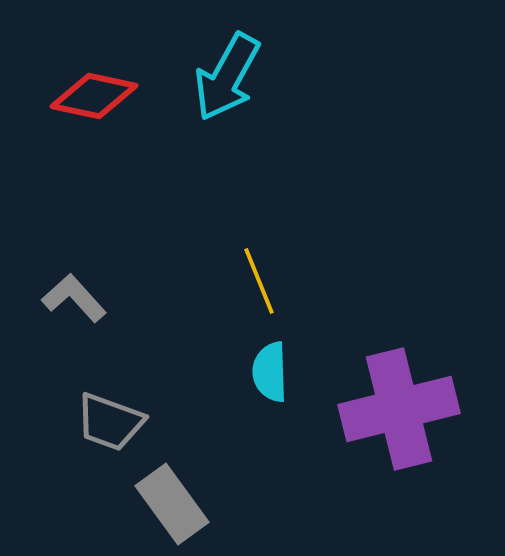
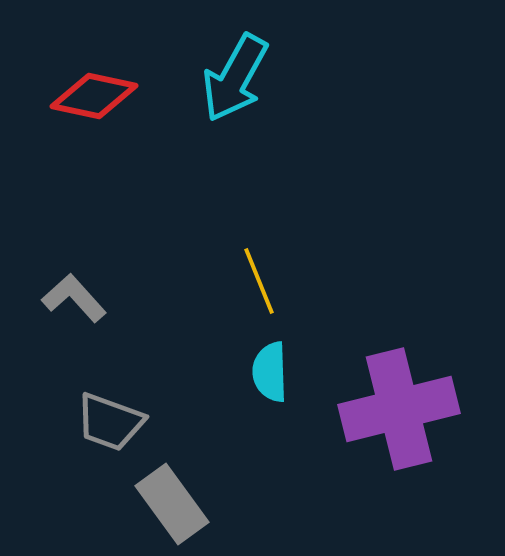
cyan arrow: moved 8 px right, 1 px down
